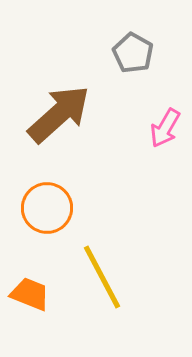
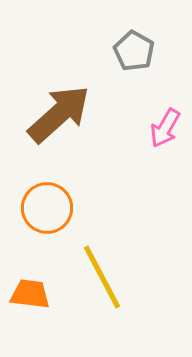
gray pentagon: moved 1 px right, 2 px up
orange trapezoid: rotated 15 degrees counterclockwise
